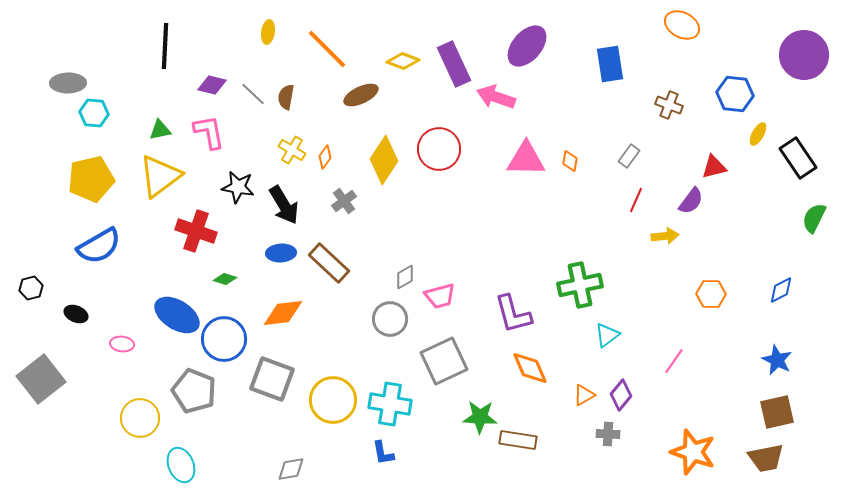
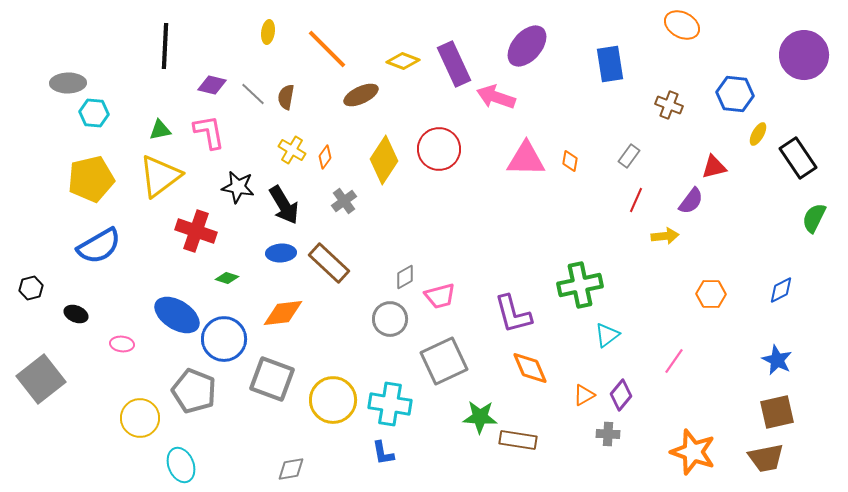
green diamond at (225, 279): moved 2 px right, 1 px up
